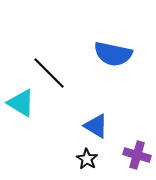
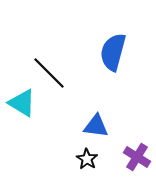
blue semicircle: moved 2 px up; rotated 93 degrees clockwise
cyan triangle: moved 1 px right
blue triangle: rotated 24 degrees counterclockwise
purple cross: moved 2 px down; rotated 16 degrees clockwise
